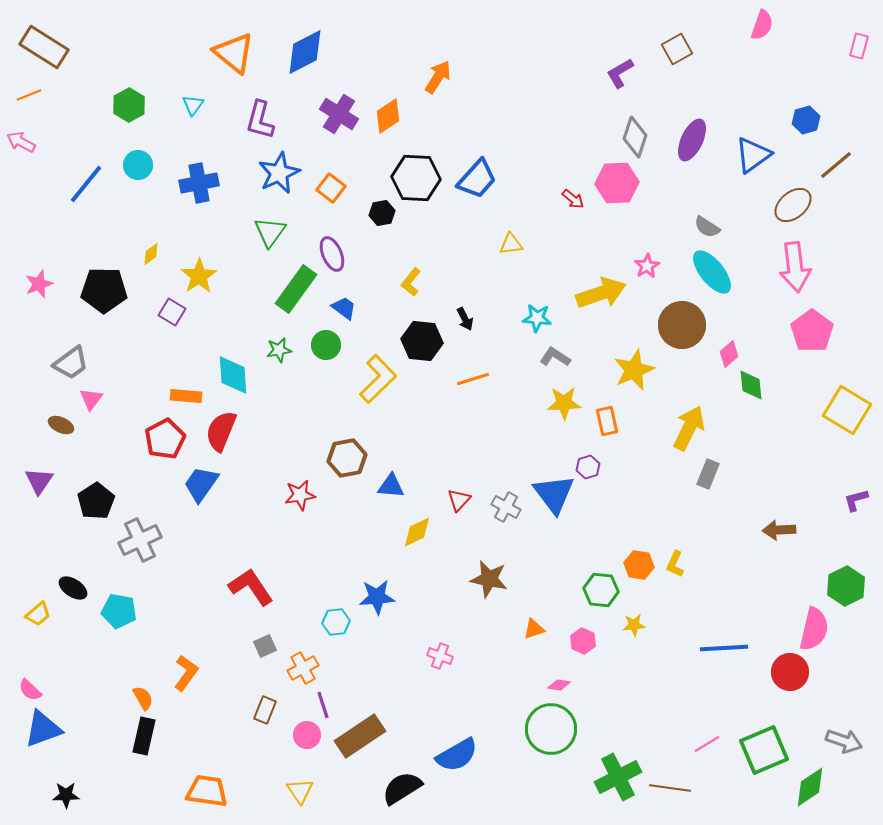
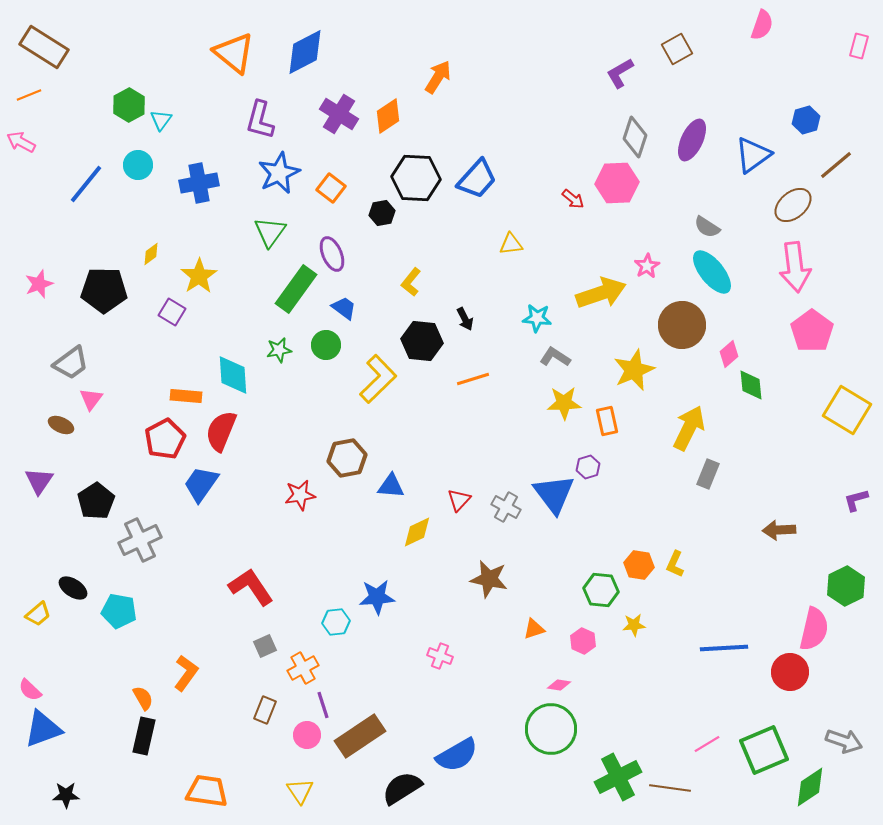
cyan triangle at (193, 105): moved 32 px left, 15 px down
